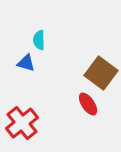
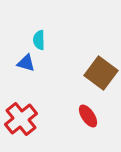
red ellipse: moved 12 px down
red cross: moved 1 px left, 4 px up
